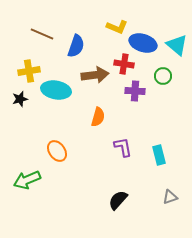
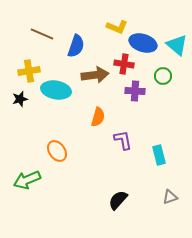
purple L-shape: moved 7 px up
